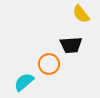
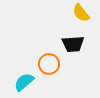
yellow semicircle: moved 1 px up
black trapezoid: moved 2 px right, 1 px up
